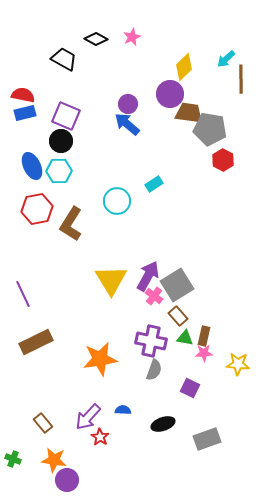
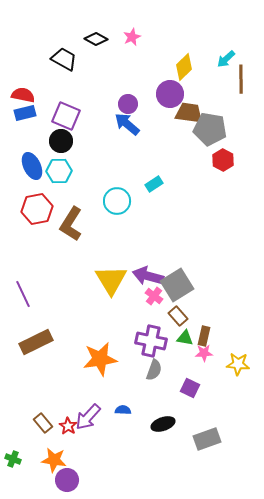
purple arrow at (148, 276): rotated 104 degrees counterclockwise
red star at (100, 437): moved 32 px left, 11 px up
